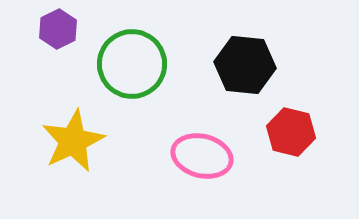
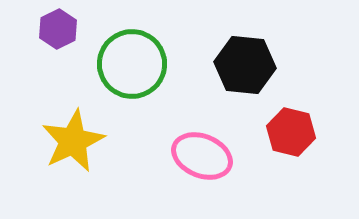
pink ellipse: rotated 8 degrees clockwise
